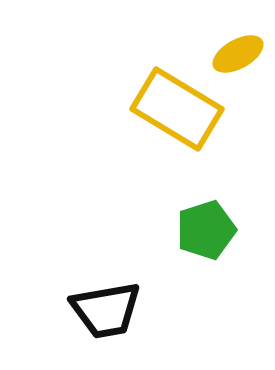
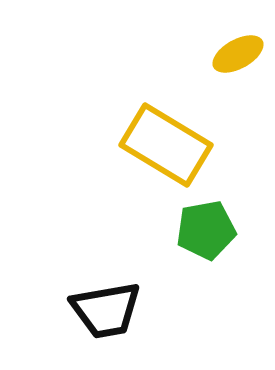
yellow rectangle: moved 11 px left, 36 px down
green pentagon: rotated 8 degrees clockwise
